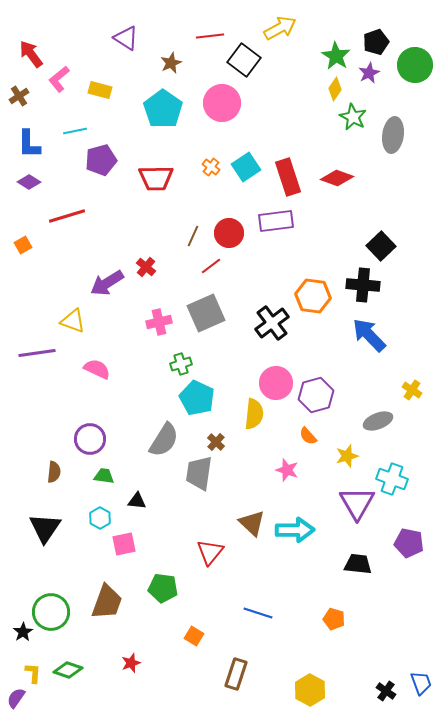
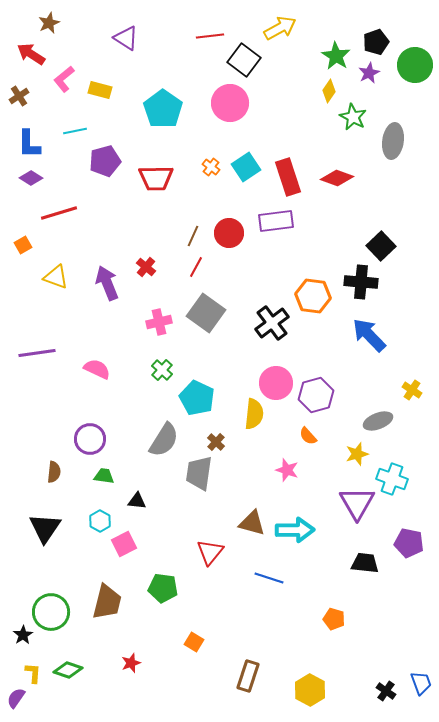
red arrow at (31, 54): rotated 20 degrees counterclockwise
brown star at (171, 63): moved 122 px left, 40 px up
pink L-shape at (59, 79): moved 5 px right
yellow diamond at (335, 89): moved 6 px left, 2 px down
pink circle at (222, 103): moved 8 px right
gray ellipse at (393, 135): moved 6 px down
purple pentagon at (101, 160): moved 4 px right, 1 px down
purple diamond at (29, 182): moved 2 px right, 4 px up
red line at (67, 216): moved 8 px left, 3 px up
red line at (211, 266): moved 15 px left, 1 px down; rotated 25 degrees counterclockwise
purple arrow at (107, 283): rotated 100 degrees clockwise
black cross at (363, 285): moved 2 px left, 3 px up
gray square at (206, 313): rotated 30 degrees counterclockwise
yellow triangle at (73, 321): moved 17 px left, 44 px up
green cross at (181, 364): moved 19 px left, 6 px down; rotated 30 degrees counterclockwise
yellow star at (347, 456): moved 10 px right, 2 px up
cyan hexagon at (100, 518): moved 3 px down
brown triangle at (252, 523): rotated 28 degrees counterclockwise
pink square at (124, 544): rotated 15 degrees counterclockwise
black trapezoid at (358, 564): moved 7 px right, 1 px up
brown trapezoid at (107, 602): rotated 6 degrees counterclockwise
blue line at (258, 613): moved 11 px right, 35 px up
black star at (23, 632): moved 3 px down
orange square at (194, 636): moved 6 px down
brown rectangle at (236, 674): moved 12 px right, 2 px down
